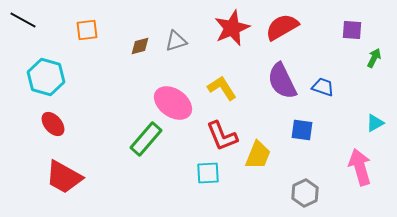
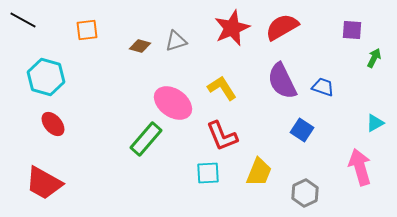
brown diamond: rotated 30 degrees clockwise
blue square: rotated 25 degrees clockwise
yellow trapezoid: moved 1 px right, 17 px down
red trapezoid: moved 20 px left, 6 px down
